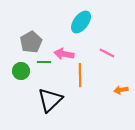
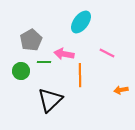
gray pentagon: moved 2 px up
